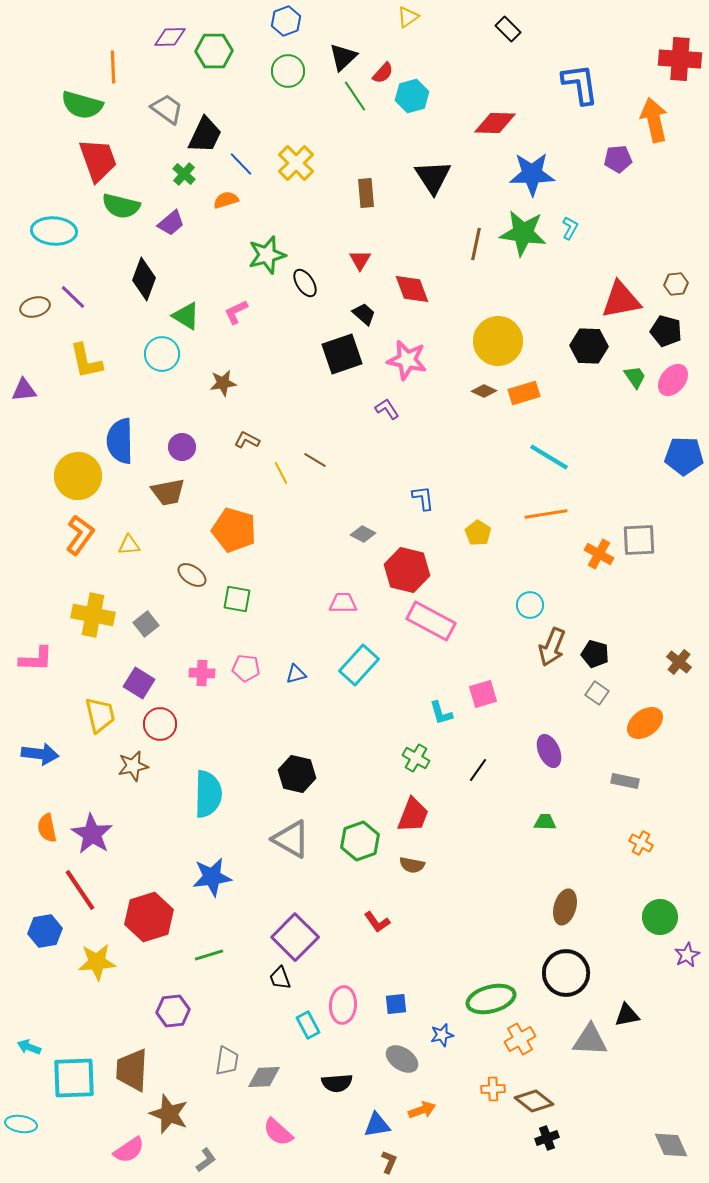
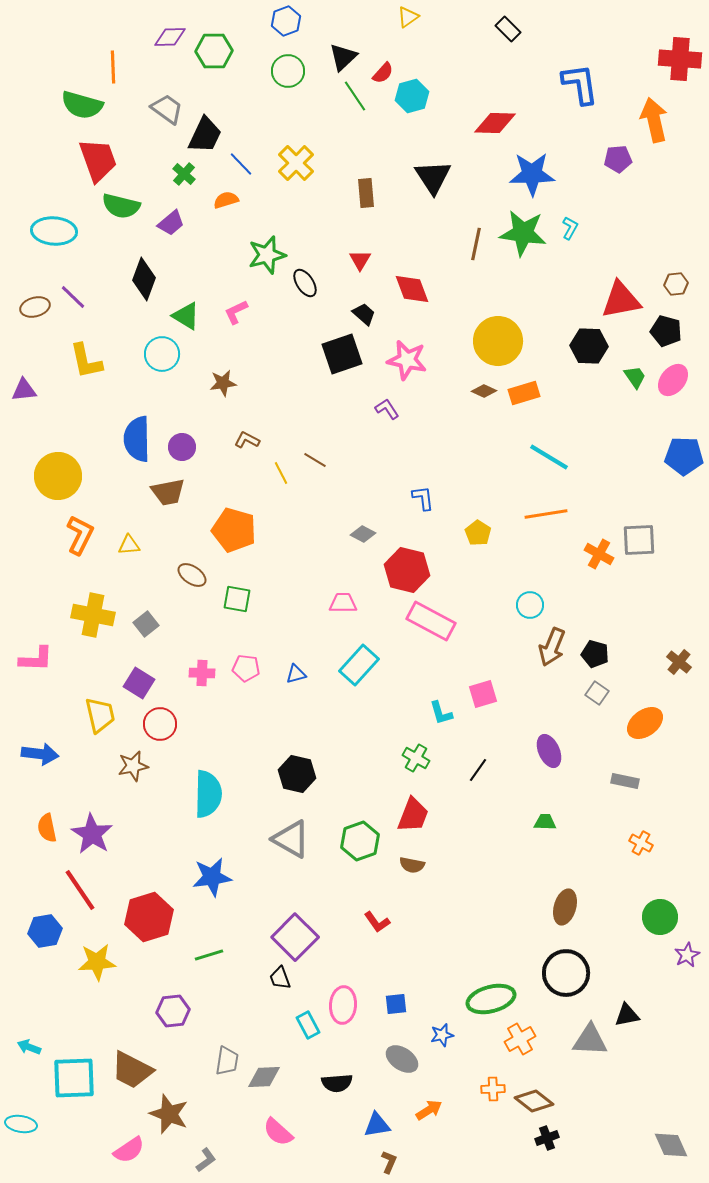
blue semicircle at (120, 441): moved 17 px right, 2 px up
yellow circle at (78, 476): moved 20 px left
orange L-shape at (80, 535): rotated 9 degrees counterclockwise
brown trapezoid at (132, 1070): rotated 66 degrees counterclockwise
orange arrow at (422, 1110): moved 7 px right; rotated 12 degrees counterclockwise
